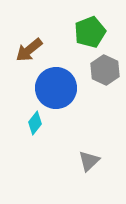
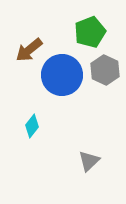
blue circle: moved 6 px right, 13 px up
cyan diamond: moved 3 px left, 3 px down
